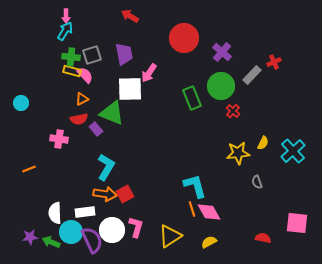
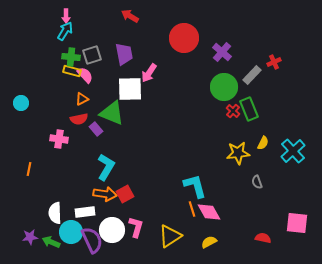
green circle at (221, 86): moved 3 px right, 1 px down
green rectangle at (192, 98): moved 57 px right, 11 px down
orange line at (29, 169): rotated 56 degrees counterclockwise
